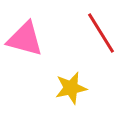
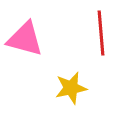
red line: rotated 27 degrees clockwise
